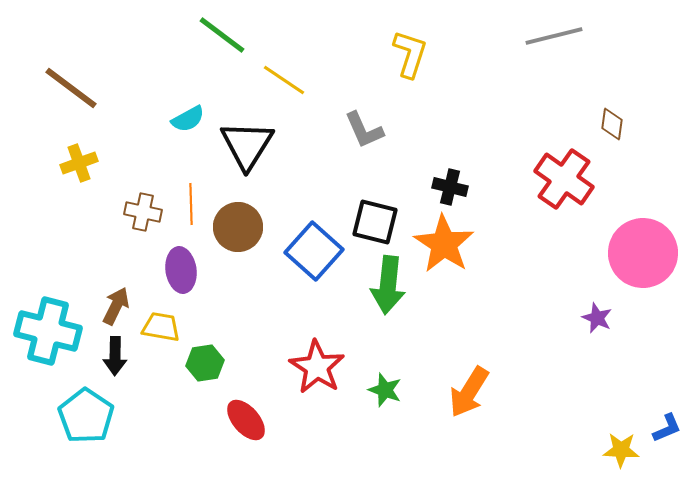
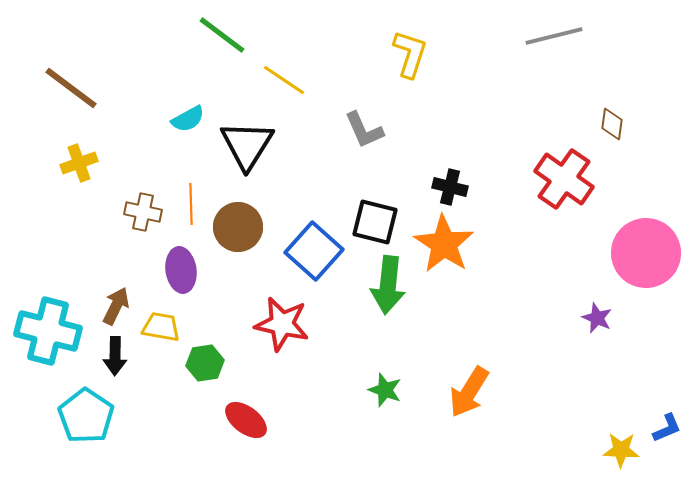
pink circle: moved 3 px right
red star: moved 35 px left, 43 px up; rotated 20 degrees counterclockwise
red ellipse: rotated 12 degrees counterclockwise
